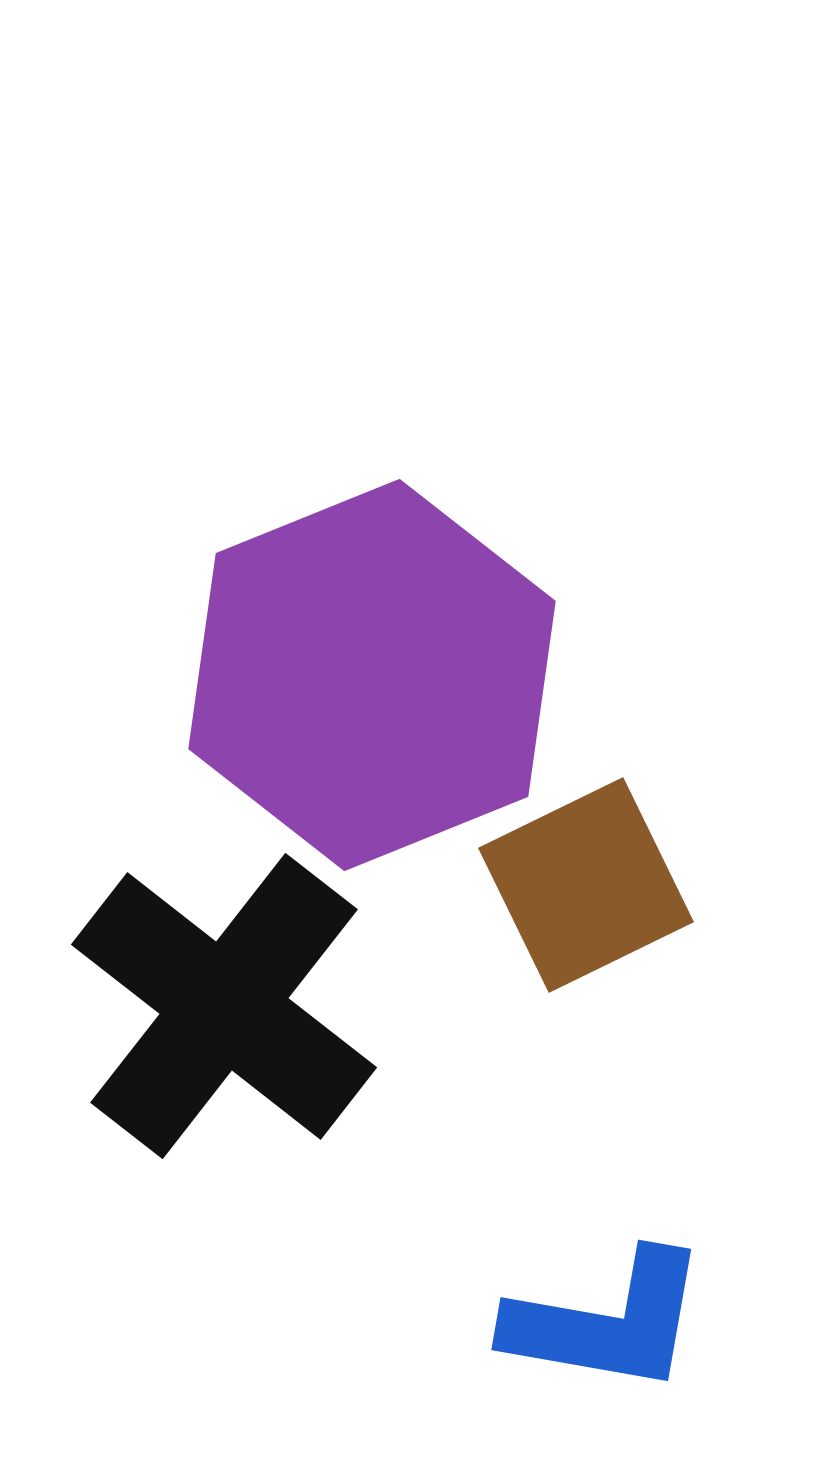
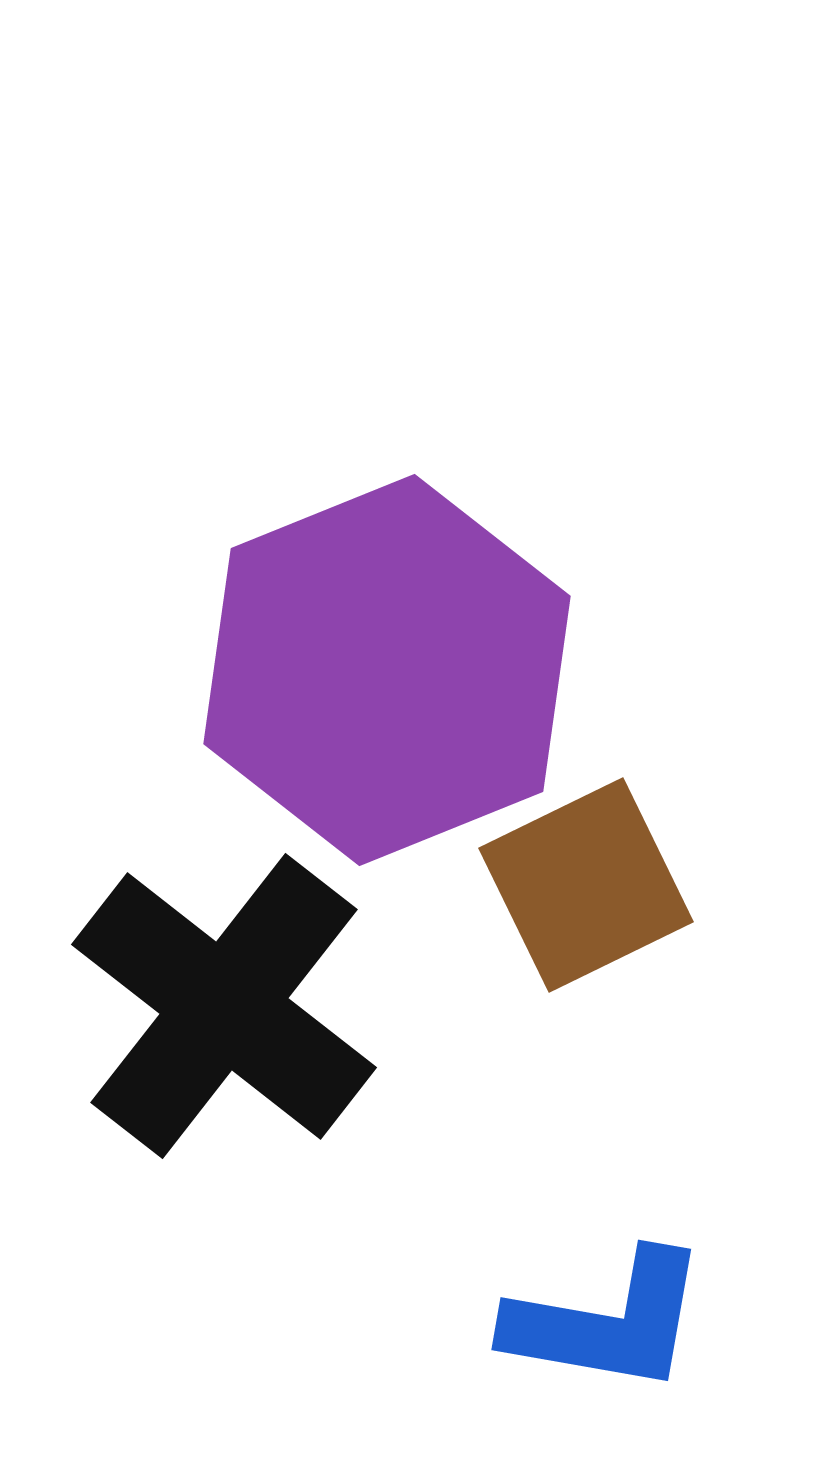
purple hexagon: moved 15 px right, 5 px up
